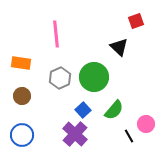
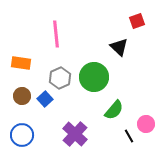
red square: moved 1 px right
blue square: moved 38 px left, 11 px up
